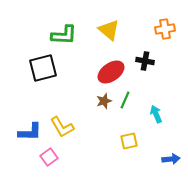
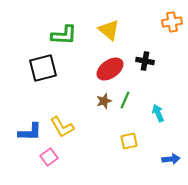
orange cross: moved 7 px right, 7 px up
red ellipse: moved 1 px left, 3 px up
cyan arrow: moved 2 px right, 1 px up
